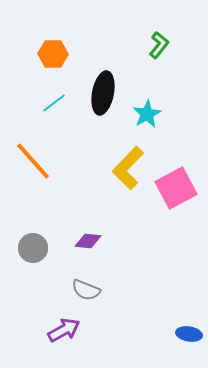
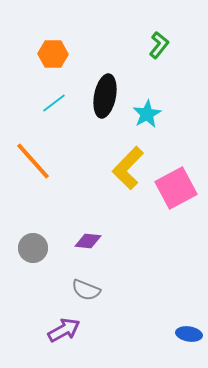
black ellipse: moved 2 px right, 3 px down
